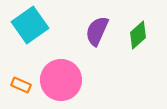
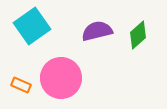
cyan square: moved 2 px right, 1 px down
purple semicircle: rotated 52 degrees clockwise
pink circle: moved 2 px up
